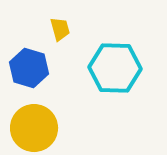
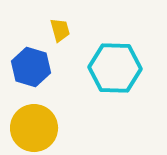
yellow trapezoid: moved 1 px down
blue hexagon: moved 2 px right, 1 px up
